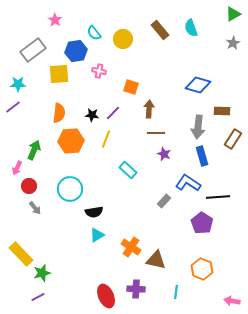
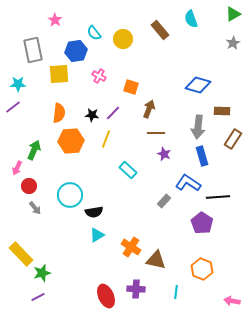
cyan semicircle at (191, 28): moved 9 px up
gray rectangle at (33, 50): rotated 65 degrees counterclockwise
pink cross at (99, 71): moved 5 px down; rotated 16 degrees clockwise
brown arrow at (149, 109): rotated 18 degrees clockwise
cyan circle at (70, 189): moved 6 px down
